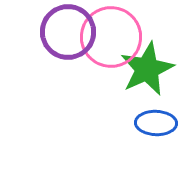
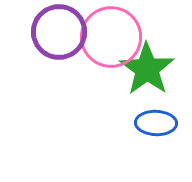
purple circle: moved 9 px left
green star: rotated 12 degrees counterclockwise
